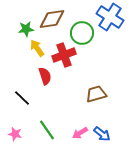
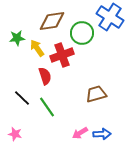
brown diamond: moved 2 px down
green star: moved 9 px left, 9 px down
red cross: moved 2 px left
green line: moved 23 px up
blue arrow: rotated 42 degrees counterclockwise
